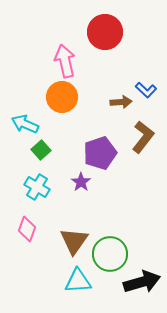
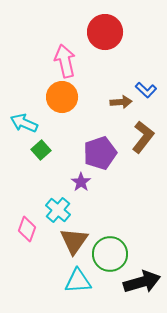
cyan arrow: moved 1 px left, 1 px up
cyan cross: moved 21 px right, 23 px down; rotated 10 degrees clockwise
